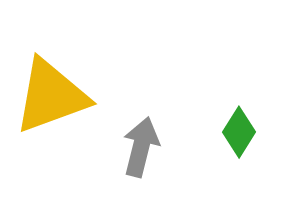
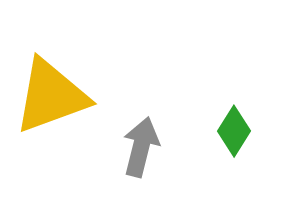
green diamond: moved 5 px left, 1 px up
